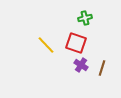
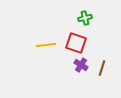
yellow line: rotated 54 degrees counterclockwise
